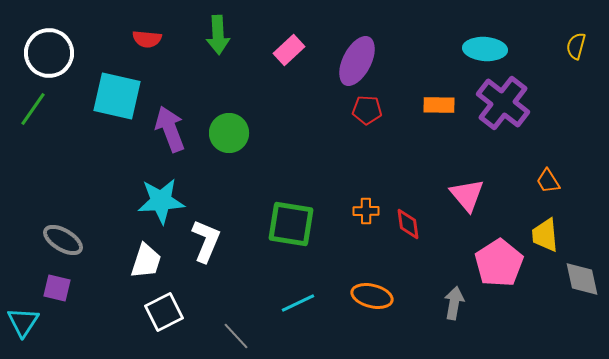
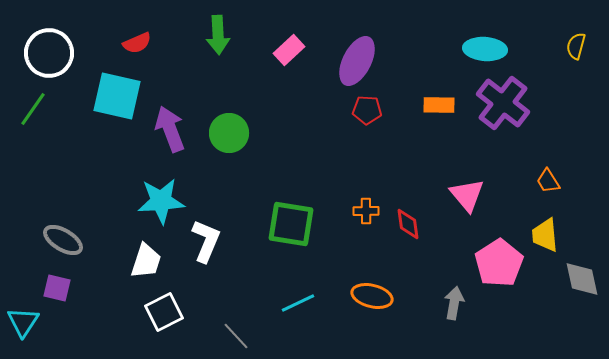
red semicircle: moved 10 px left, 4 px down; rotated 28 degrees counterclockwise
